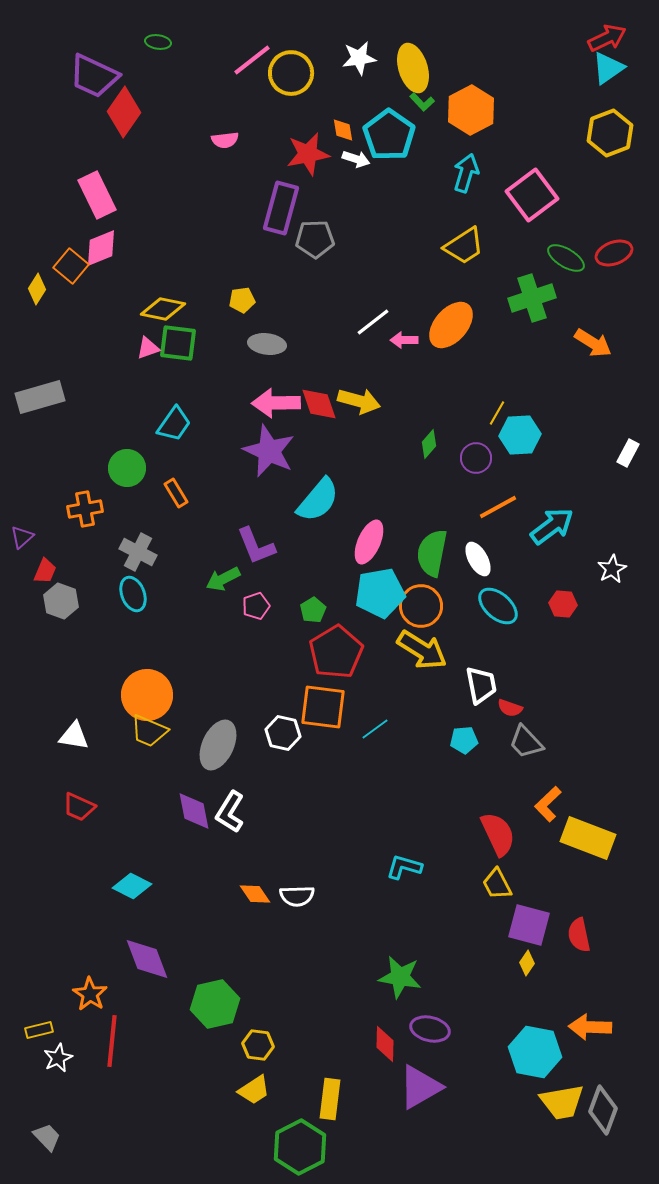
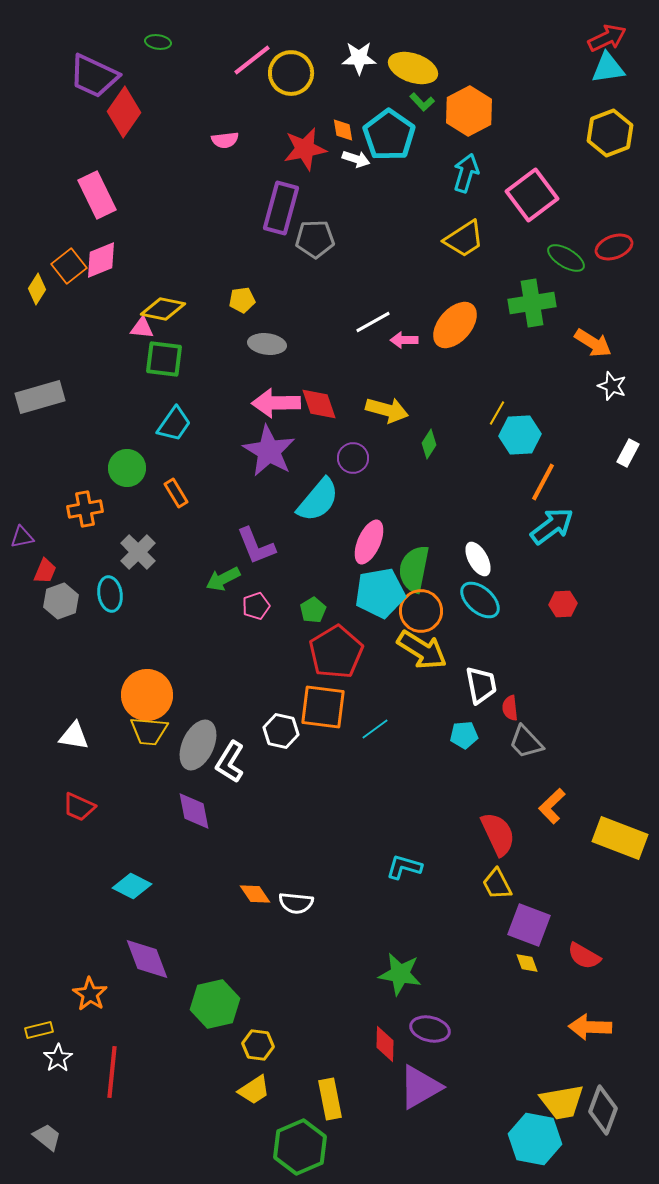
white star at (359, 58): rotated 8 degrees clockwise
yellow ellipse at (413, 68): rotated 54 degrees counterclockwise
cyan triangle at (608, 68): rotated 27 degrees clockwise
orange hexagon at (471, 110): moved 2 px left, 1 px down
red star at (308, 154): moved 3 px left, 5 px up
yellow trapezoid at (464, 246): moved 7 px up
pink diamond at (101, 248): moved 12 px down
red ellipse at (614, 253): moved 6 px up
orange square at (71, 266): moved 2 px left; rotated 12 degrees clockwise
green cross at (532, 298): moved 5 px down; rotated 9 degrees clockwise
white line at (373, 322): rotated 9 degrees clockwise
orange ellipse at (451, 325): moved 4 px right
green square at (178, 343): moved 14 px left, 16 px down
pink triangle at (148, 348): moved 6 px left, 20 px up; rotated 25 degrees clockwise
yellow arrow at (359, 401): moved 28 px right, 9 px down
green diamond at (429, 444): rotated 8 degrees counterclockwise
purple star at (269, 451): rotated 6 degrees clockwise
purple circle at (476, 458): moved 123 px left
orange line at (498, 507): moved 45 px right, 25 px up; rotated 33 degrees counterclockwise
purple triangle at (22, 537): rotated 30 degrees clockwise
gray cross at (138, 552): rotated 18 degrees clockwise
green semicircle at (432, 553): moved 18 px left, 16 px down
white star at (612, 569): moved 183 px up; rotated 24 degrees counterclockwise
cyan ellipse at (133, 594): moved 23 px left; rotated 12 degrees clockwise
gray hexagon at (61, 601): rotated 20 degrees clockwise
red hexagon at (563, 604): rotated 8 degrees counterclockwise
orange circle at (421, 606): moved 5 px down
cyan ellipse at (498, 606): moved 18 px left, 6 px up
red semicircle at (510, 708): rotated 65 degrees clockwise
yellow trapezoid at (149, 731): rotated 18 degrees counterclockwise
white hexagon at (283, 733): moved 2 px left, 2 px up
cyan pentagon at (464, 740): moved 5 px up
gray ellipse at (218, 745): moved 20 px left
orange L-shape at (548, 804): moved 4 px right, 2 px down
white L-shape at (230, 812): moved 50 px up
yellow rectangle at (588, 838): moved 32 px right
white semicircle at (297, 896): moved 1 px left, 7 px down; rotated 8 degrees clockwise
purple square at (529, 925): rotated 6 degrees clockwise
red semicircle at (579, 935): moved 5 px right, 21 px down; rotated 48 degrees counterclockwise
yellow diamond at (527, 963): rotated 55 degrees counterclockwise
green star at (400, 977): moved 3 px up
red line at (112, 1041): moved 31 px down
cyan hexagon at (535, 1052): moved 87 px down
white star at (58, 1058): rotated 8 degrees counterclockwise
yellow rectangle at (330, 1099): rotated 18 degrees counterclockwise
gray trapezoid at (47, 1137): rotated 8 degrees counterclockwise
green hexagon at (300, 1147): rotated 4 degrees clockwise
